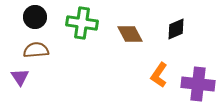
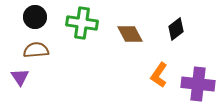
black diamond: rotated 15 degrees counterclockwise
